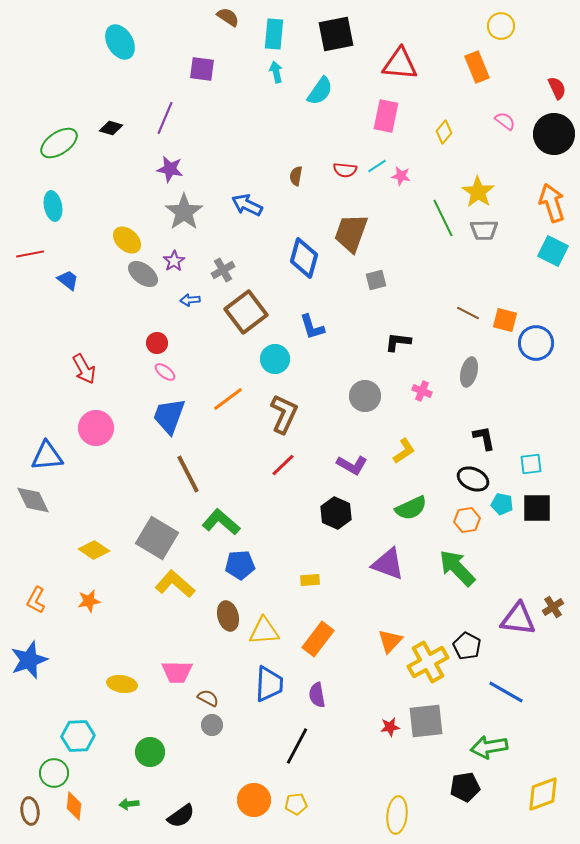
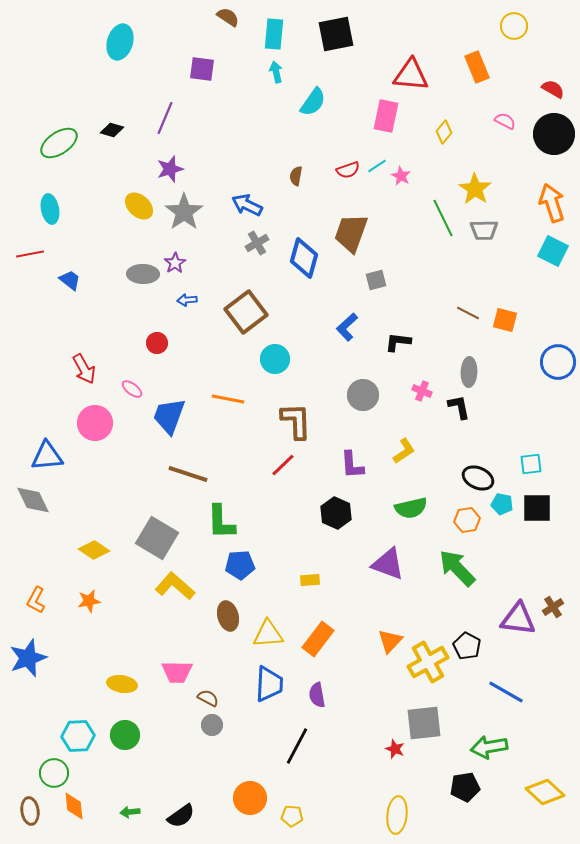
yellow circle at (501, 26): moved 13 px right
cyan ellipse at (120, 42): rotated 48 degrees clockwise
red triangle at (400, 64): moved 11 px right, 11 px down
red semicircle at (557, 88): moved 4 px left, 1 px down; rotated 35 degrees counterclockwise
cyan semicircle at (320, 91): moved 7 px left, 11 px down
pink semicircle at (505, 121): rotated 10 degrees counterclockwise
black diamond at (111, 128): moved 1 px right, 2 px down
purple star at (170, 169): rotated 28 degrees counterclockwise
red semicircle at (345, 170): moved 3 px right; rotated 25 degrees counterclockwise
pink star at (401, 176): rotated 18 degrees clockwise
yellow star at (478, 192): moved 3 px left, 3 px up
cyan ellipse at (53, 206): moved 3 px left, 3 px down
yellow ellipse at (127, 240): moved 12 px right, 34 px up
purple star at (174, 261): moved 1 px right, 2 px down
gray cross at (223, 270): moved 34 px right, 27 px up
gray ellipse at (143, 274): rotated 36 degrees counterclockwise
blue trapezoid at (68, 280): moved 2 px right
blue arrow at (190, 300): moved 3 px left
blue L-shape at (312, 327): moved 35 px right; rotated 64 degrees clockwise
blue circle at (536, 343): moved 22 px right, 19 px down
pink ellipse at (165, 372): moved 33 px left, 17 px down
gray ellipse at (469, 372): rotated 12 degrees counterclockwise
gray circle at (365, 396): moved 2 px left, 1 px up
orange line at (228, 399): rotated 48 degrees clockwise
brown L-shape at (284, 414): moved 12 px right, 7 px down; rotated 27 degrees counterclockwise
pink circle at (96, 428): moved 1 px left, 5 px up
black L-shape at (484, 438): moved 25 px left, 31 px up
purple L-shape at (352, 465): rotated 56 degrees clockwise
brown line at (188, 474): rotated 45 degrees counterclockwise
black ellipse at (473, 479): moved 5 px right, 1 px up
green semicircle at (411, 508): rotated 12 degrees clockwise
green L-shape at (221, 522): rotated 132 degrees counterclockwise
yellow L-shape at (175, 584): moved 2 px down
yellow triangle at (264, 631): moved 4 px right, 3 px down
blue star at (29, 660): moved 1 px left, 2 px up
gray square at (426, 721): moved 2 px left, 2 px down
red star at (390, 727): moved 5 px right, 22 px down; rotated 30 degrees clockwise
green circle at (150, 752): moved 25 px left, 17 px up
yellow diamond at (543, 794): moved 2 px right, 2 px up; rotated 63 degrees clockwise
orange circle at (254, 800): moved 4 px left, 2 px up
green arrow at (129, 804): moved 1 px right, 8 px down
yellow pentagon at (296, 804): moved 4 px left, 12 px down; rotated 10 degrees clockwise
orange diamond at (74, 806): rotated 12 degrees counterclockwise
